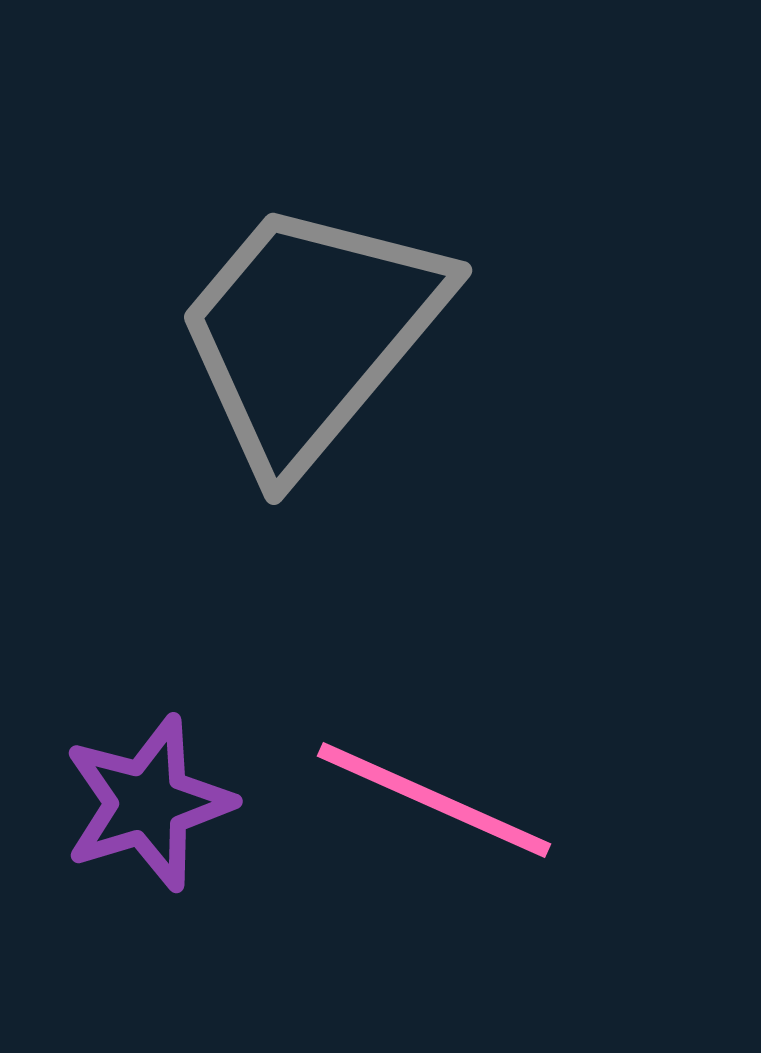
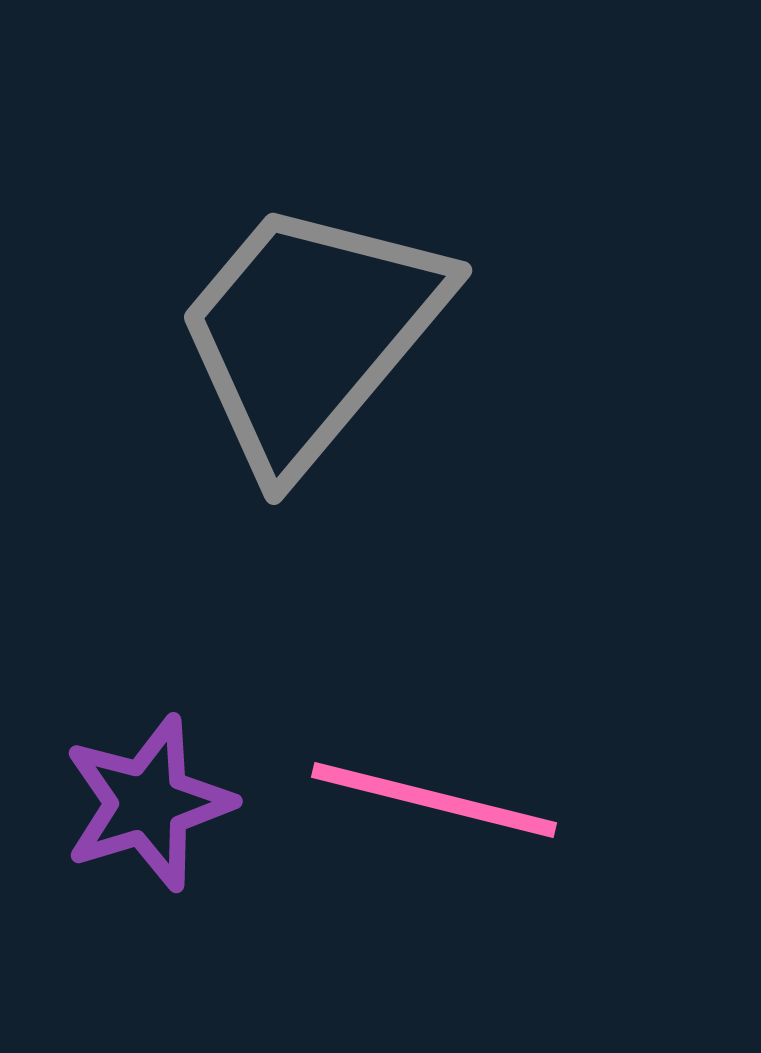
pink line: rotated 10 degrees counterclockwise
